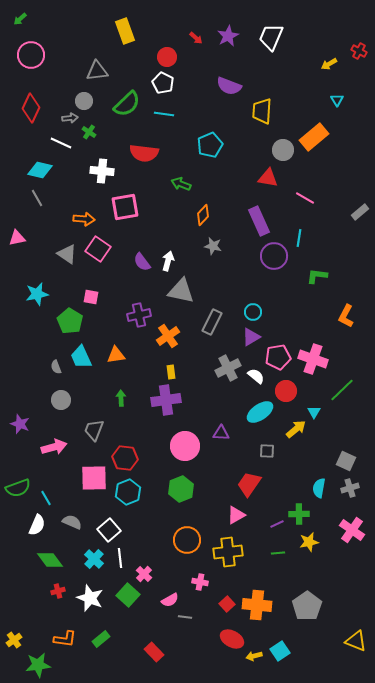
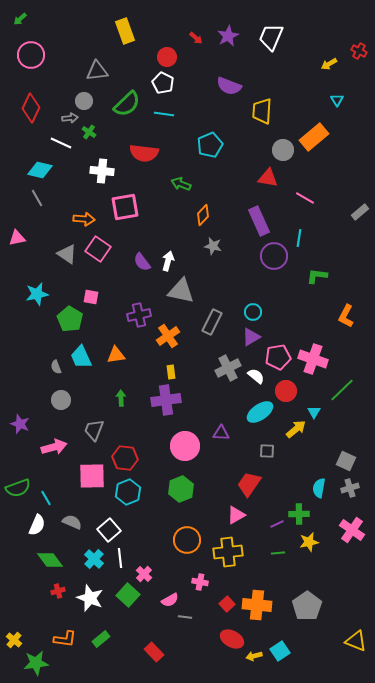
green pentagon at (70, 321): moved 2 px up
pink square at (94, 478): moved 2 px left, 2 px up
yellow cross at (14, 640): rotated 14 degrees counterclockwise
green star at (38, 665): moved 2 px left, 2 px up
